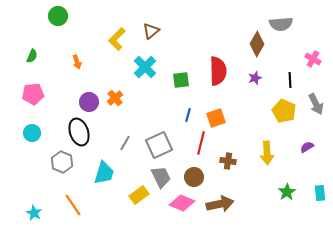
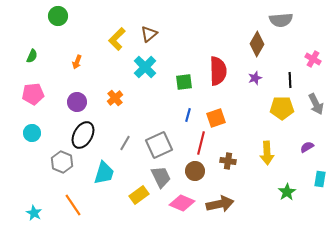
gray semicircle: moved 4 px up
brown triangle: moved 2 px left, 3 px down
orange arrow: rotated 40 degrees clockwise
green square: moved 3 px right, 2 px down
purple circle: moved 12 px left
yellow pentagon: moved 2 px left, 3 px up; rotated 25 degrees counterclockwise
black ellipse: moved 4 px right, 3 px down; rotated 48 degrees clockwise
brown circle: moved 1 px right, 6 px up
cyan rectangle: moved 14 px up; rotated 14 degrees clockwise
